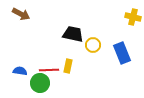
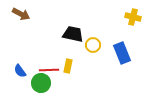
blue semicircle: rotated 136 degrees counterclockwise
green circle: moved 1 px right
